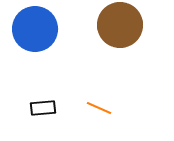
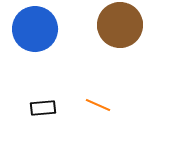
orange line: moved 1 px left, 3 px up
